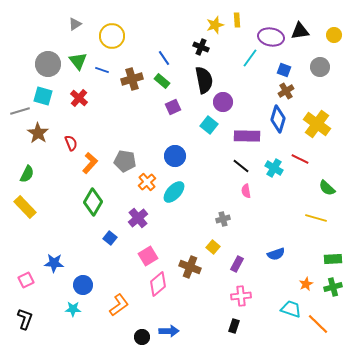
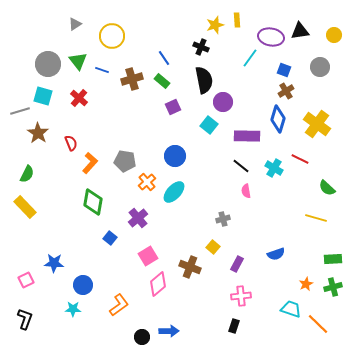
green diamond at (93, 202): rotated 20 degrees counterclockwise
